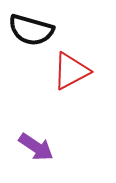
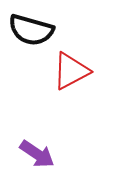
purple arrow: moved 1 px right, 7 px down
